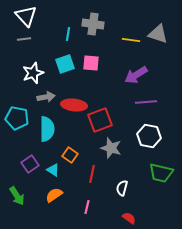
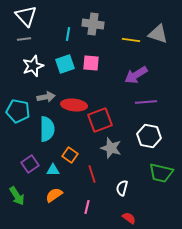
white star: moved 7 px up
cyan pentagon: moved 1 px right, 7 px up
cyan triangle: rotated 32 degrees counterclockwise
red line: rotated 30 degrees counterclockwise
